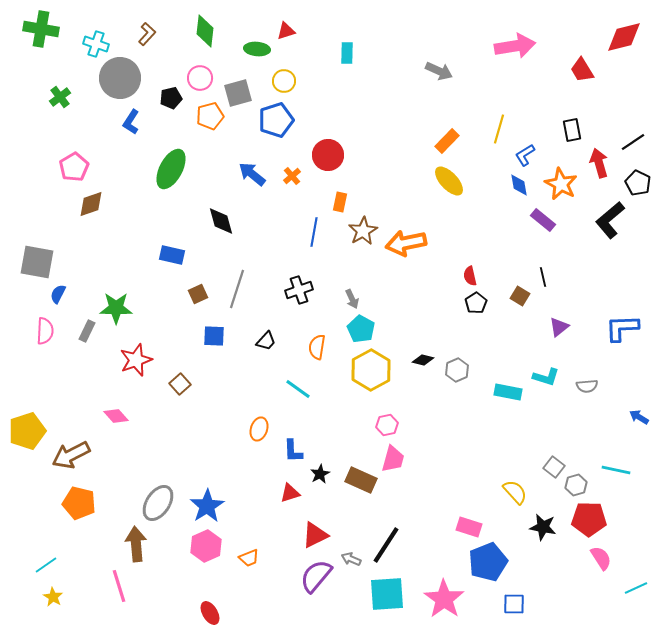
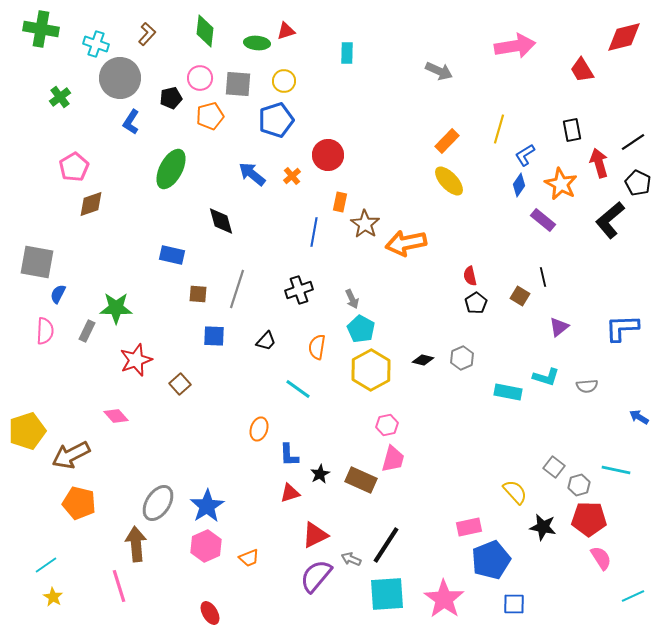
green ellipse at (257, 49): moved 6 px up
gray square at (238, 93): moved 9 px up; rotated 20 degrees clockwise
blue diamond at (519, 185): rotated 45 degrees clockwise
brown star at (363, 231): moved 2 px right, 7 px up; rotated 8 degrees counterclockwise
brown square at (198, 294): rotated 30 degrees clockwise
gray hexagon at (457, 370): moved 5 px right, 12 px up
blue L-shape at (293, 451): moved 4 px left, 4 px down
gray hexagon at (576, 485): moved 3 px right
pink rectangle at (469, 527): rotated 30 degrees counterclockwise
blue pentagon at (488, 562): moved 3 px right, 2 px up
cyan line at (636, 588): moved 3 px left, 8 px down
